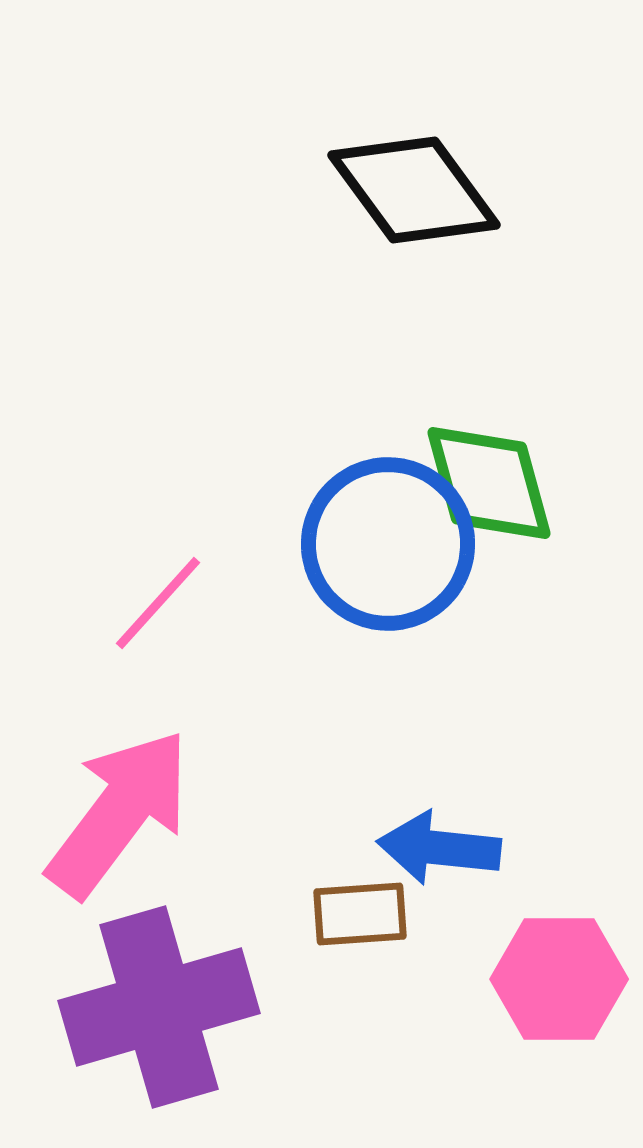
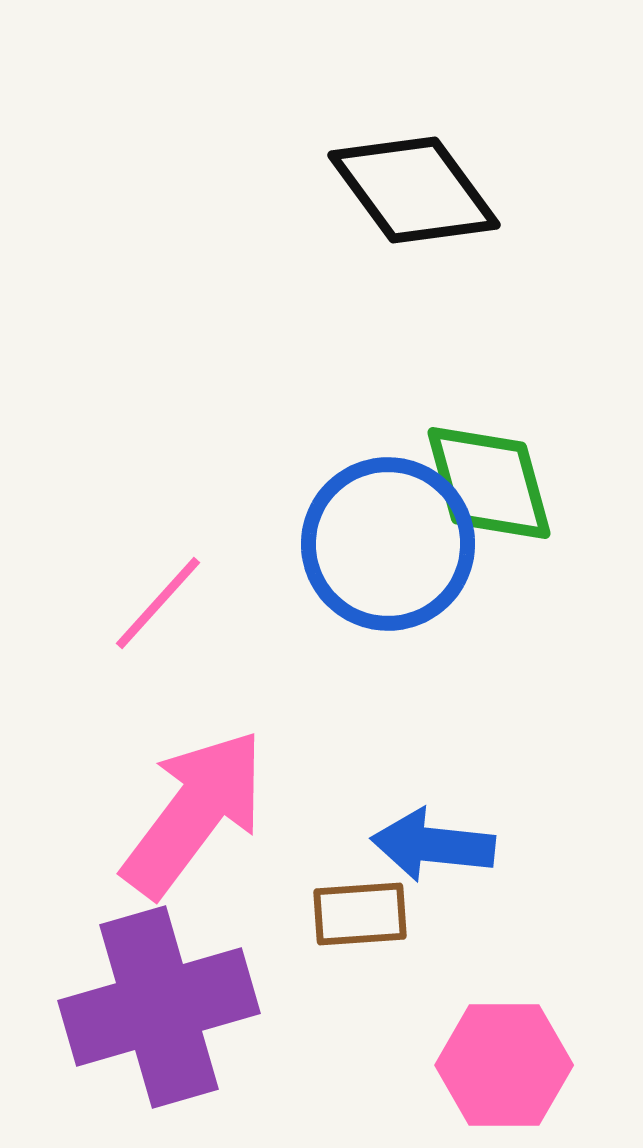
pink arrow: moved 75 px right
blue arrow: moved 6 px left, 3 px up
pink hexagon: moved 55 px left, 86 px down
